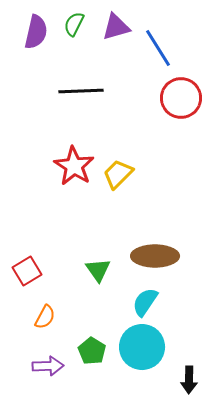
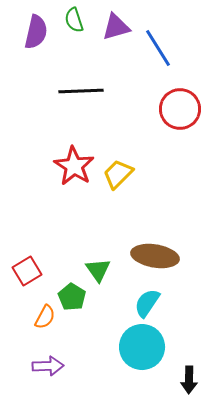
green semicircle: moved 4 px up; rotated 45 degrees counterclockwise
red circle: moved 1 px left, 11 px down
brown ellipse: rotated 9 degrees clockwise
cyan semicircle: moved 2 px right, 1 px down
green pentagon: moved 20 px left, 54 px up
